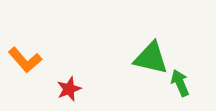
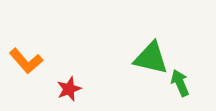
orange L-shape: moved 1 px right, 1 px down
